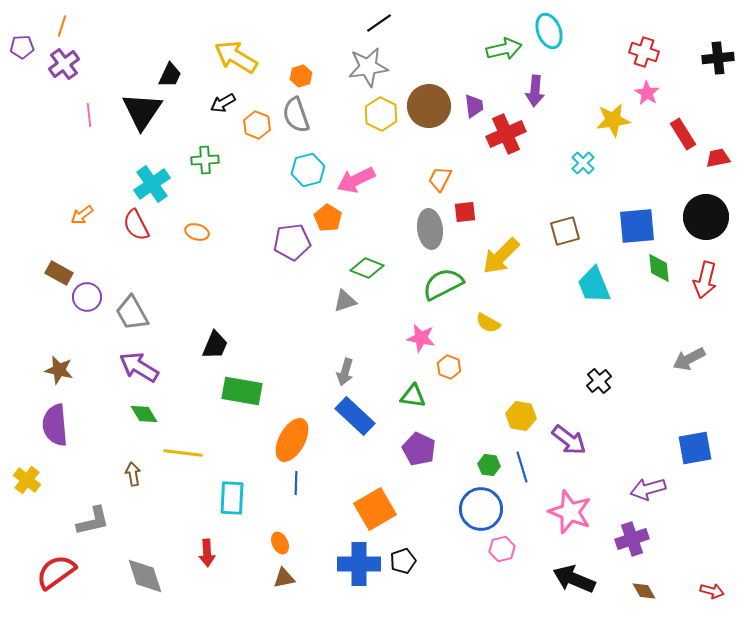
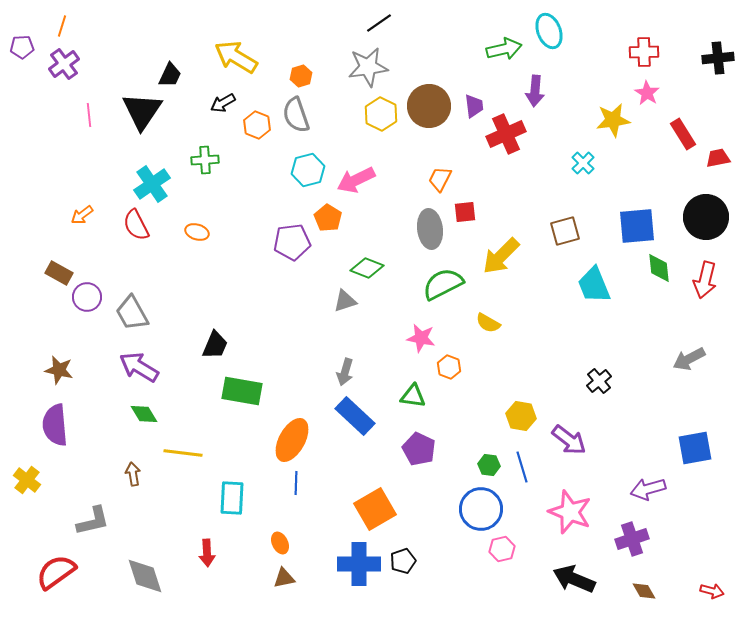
red cross at (644, 52): rotated 20 degrees counterclockwise
